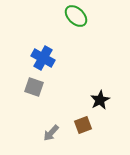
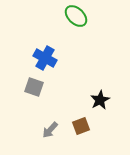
blue cross: moved 2 px right
brown square: moved 2 px left, 1 px down
gray arrow: moved 1 px left, 3 px up
